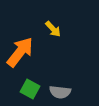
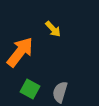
gray semicircle: rotated 100 degrees clockwise
